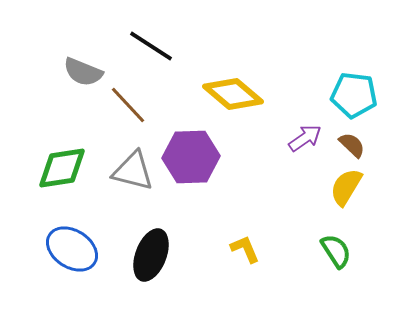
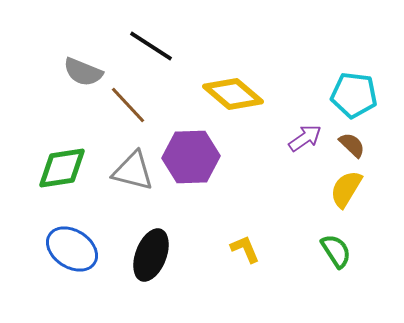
yellow semicircle: moved 2 px down
